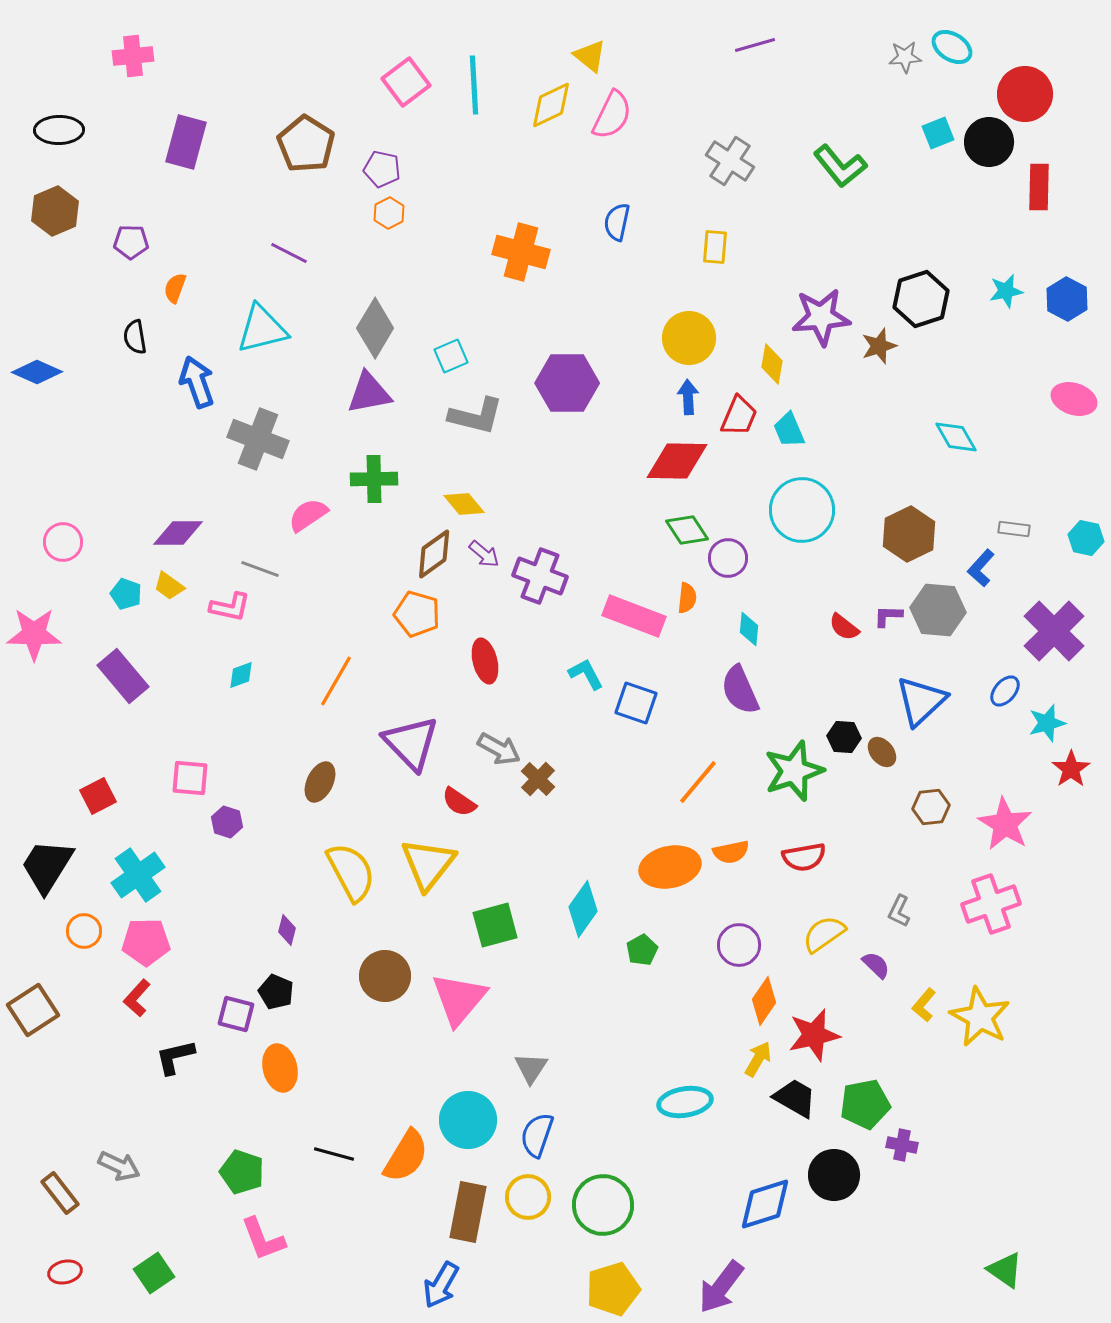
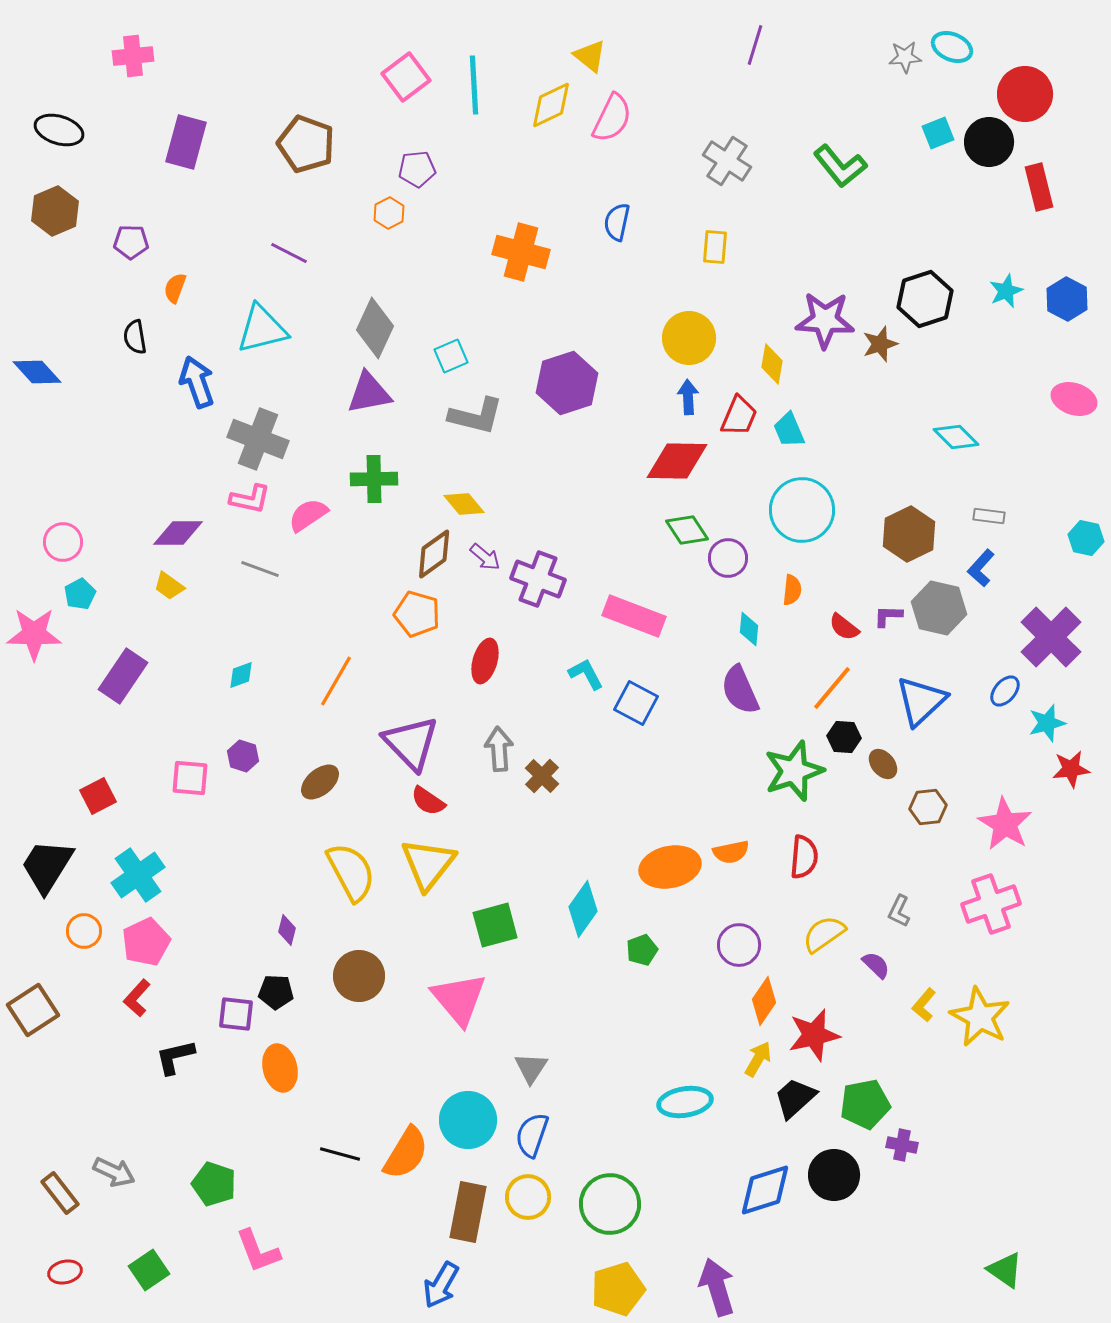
purple line at (755, 45): rotated 57 degrees counterclockwise
cyan ellipse at (952, 47): rotated 9 degrees counterclockwise
pink square at (406, 82): moved 5 px up
pink semicircle at (612, 115): moved 3 px down
black ellipse at (59, 130): rotated 18 degrees clockwise
brown pentagon at (306, 144): rotated 12 degrees counterclockwise
gray cross at (730, 161): moved 3 px left
purple pentagon at (382, 169): moved 35 px right; rotated 18 degrees counterclockwise
red rectangle at (1039, 187): rotated 15 degrees counterclockwise
cyan star at (1006, 291): rotated 12 degrees counterclockwise
black hexagon at (921, 299): moved 4 px right
purple star at (821, 317): moved 4 px right, 3 px down; rotated 8 degrees clockwise
gray diamond at (375, 328): rotated 6 degrees counterclockwise
brown star at (879, 346): moved 1 px right, 2 px up
blue diamond at (37, 372): rotated 24 degrees clockwise
purple hexagon at (567, 383): rotated 18 degrees counterclockwise
cyan diamond at (956, 437): rotated 15 degrees counterclockwise
gray rectangle at (1014, 529): moved 25 px left, 13 px up
purple arrow at (484, 554): moved 1 px right, 3 px down
purple cross at (540, 576): moved 2 px left, 3 px down
cyan pentagon at (126, 594): moved 46 px left; rotated 24 degrees clockwise
orange semicircle at (687, 598): moved 105 px right, 8 px up
pink L-shape at (230, 607): moved 20 px right, 108 px up
gray hexagon at (938, 610): moved 1 px right, 2 px up; rotated 8 degrees clockwise
purple cross at (1054, 631): moved 3 px left, 6 px down
red ellipse at (485, 661): rotated 30 degrees clockwise
purple rectangle at (123, 676): rotated 74 degrees clockwise
blue square at (636, 703): rotated 9 degrees clockwise
gray arrow at (499, 749): rotated 123 degrees counterclockwise
brown ellipse at (882, 752): moved 1 px right, 12 px down
red star at (1071, 769): rotated 27 degrees clockwise
brown cross at (538, 779): moved 4 px right, 3 px up
brown ellipse at (320, 782): rotated 24 degrees clockwise
orange line at (698, 782): moved 134 px right, 94 px up
red semicircle at (459, 802): moved 31 px left, 1 px up
brown hexagon at (931, 807): moved 3 px left
purple hexagon at (227, 822): moved 16 px right, 66 px up
red semicircle at (804, 857): rotated 75 degrees counterclockwise
pink pentagon at (146, 942): rotated 24 degrees counterclockwise
green pentagon at (642, 950): rotated 8 degrees clockwise
brown circle at (385, 976): moved 26 px left
black pentagon at (276, 992): rotated 20 degrees counterclockwise
pink triangle at (459, 999): rotated 20 degrees counterclockwise
purple square at (236, 1014): rotated 9 degrees counterclockwise
black trapezoid at (795, 1098): rotated 72 degrees counterclockwise
blue semicircle at (537, 1135): moved 5 px left
black line at (334, 1154): moved 6 px right
orange semicircle at (406, 1156): moved 3 px up
gray arrow at (119, 1166): moved 5 px left, 6 px down
green pentagon at (242, 1172): moved 28 px left, 12 px down
blue diamond at (765, 1204): moved 14 px up
green circle at (603, 1205): moved 7 px right, 1 px up
pink L-shape at (263, 1239): moved 5 px left, 12 px down
green square at (154, 1273): moved 5 px left, 3 px up
purple arrow at (721, 1287): moved 4 px left; rotated 126 degrees clockwise
yellow pentagon at (613, 1289): moved 5 px right
